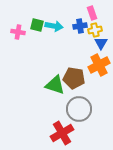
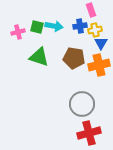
pink rectangle: moved 1 px left, 3 px up
green square: moved 2 px down
pink cross: rotated 24 degrees counterclockwise
orange cross: rotated 15 degrees clockwise
brown pentagon: moved 20 px up
green triangle: moved 16 px left, 28 px up
gray circle: moved 3 px right, 5 px up
red cross: moved 27 px right; rotated 15 degrees clockwise
